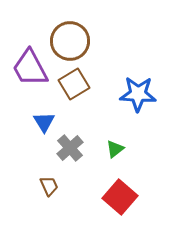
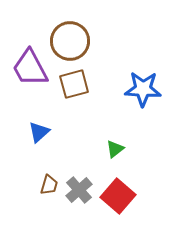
brown square: rotated 16 degrees clockwise
blue star: moved 5 px right, 5 px up
blue triangle: moved 5 px left, 10 px down; rotated 20 degrees clockwise
gray cross: moved 9 px right, 42 px down
brown trapezoid: moved 1 px up; rotated 40 degrees clockwise
red square: moved 2 px left, 1 px up
